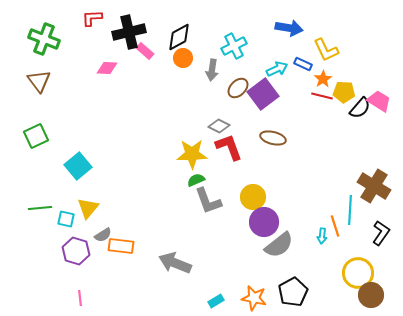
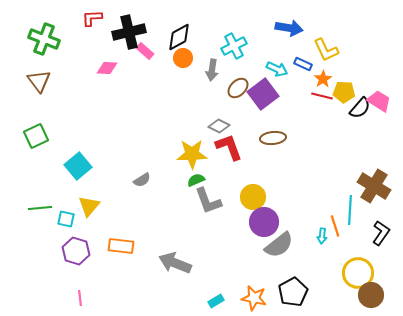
cyan arrow at (277, 69): rotated 50 degrees clockwise
brown ellipse at (273, 138): rotated 20 degrees counterclockwise
yellow triangle at (88, 208): moved 1 px right, 2 px up
gray semicircle at (103, 235): moved 39 px right, 55 px up
